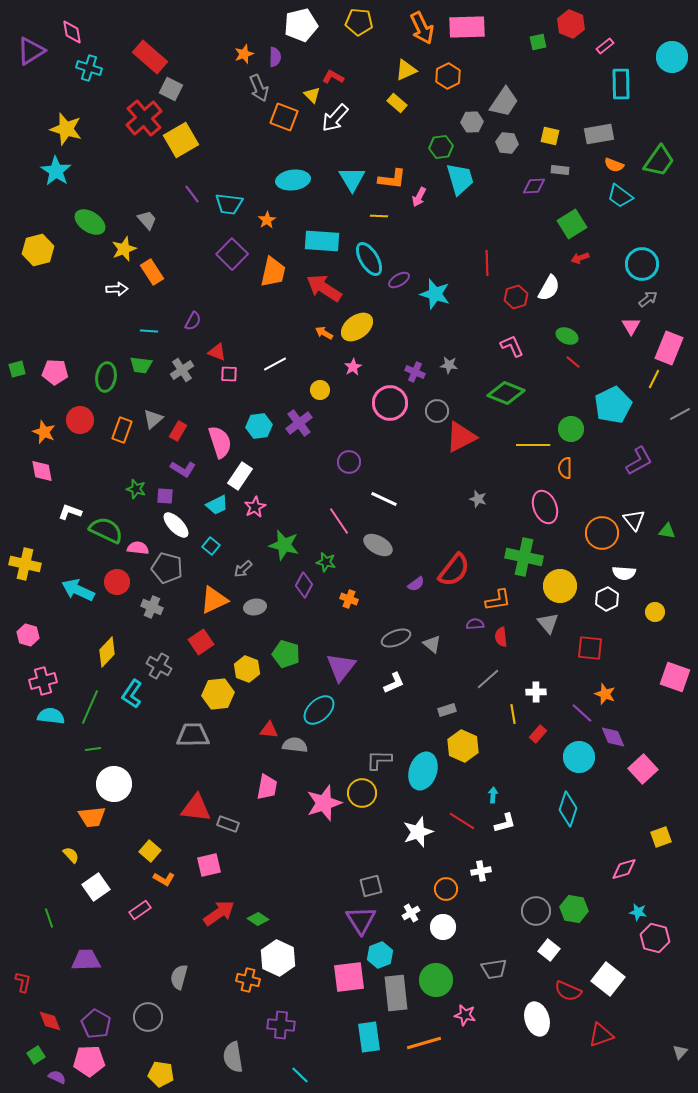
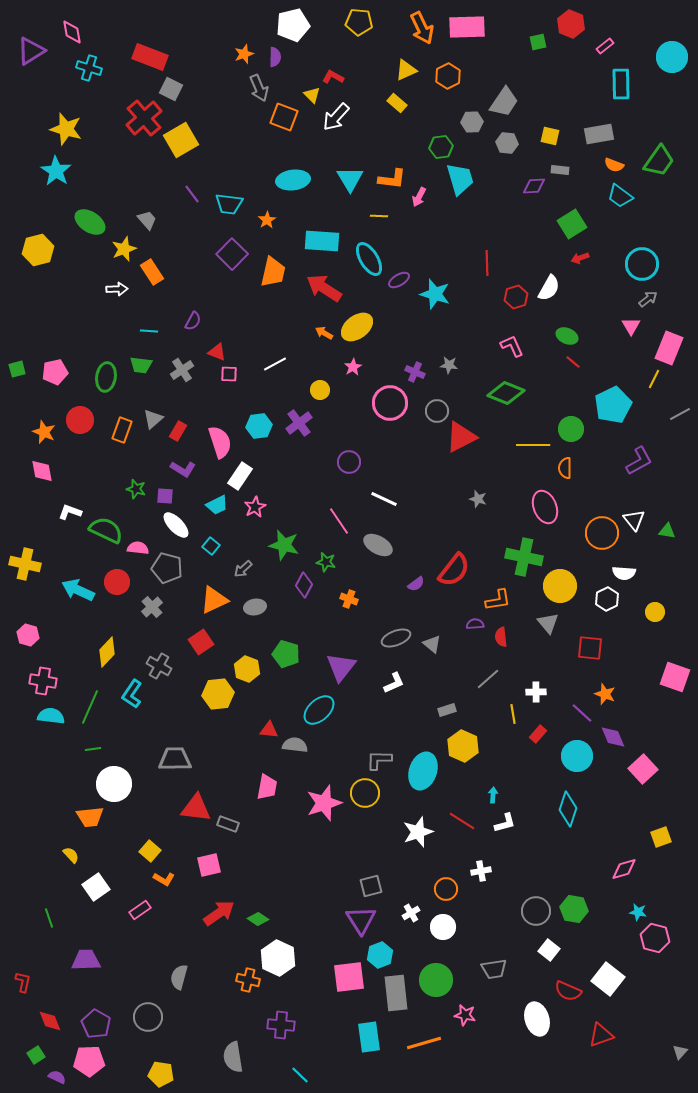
white pentagon at (301, 25): moved 8 px left
red rectangle at (150, 57): rotated 20 degrees counterclockwise
white arrow at (335, 118): moved 1 px right, 1 px up
cyan triangle at (352, 179): moved 2 px left
pink pentagon at (55, 372): rotated 15 degrees counterclockwise
gray cross at (152, 607): rotated 25 degrees clockwise
pink cross at (43, 681): rotated 24 degrees clockwise
gray trapezoid at (193, 735): moved 18 px left, 24 px down
cyan circle at (579, 757): moved 2 px left, 1 px up
yellow circle at (362, 793): moved 3 px right
orange trapezoid at (92, 817): moved 2 px left
